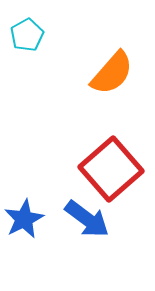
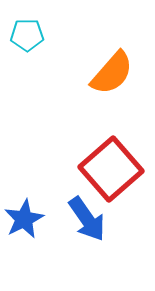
cyan pentagon: rotated 28 degrees clockwise
blue arrow: rotated 18 degrees clockwise
